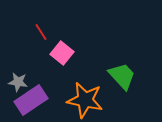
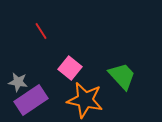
red line: moved 1 px up
pink square: moved 8 px right, 15 px down
